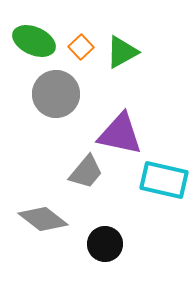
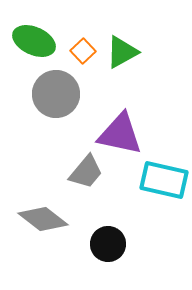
orange square: moved 2 px right, 4 px down
black circle: moved 3 px right
